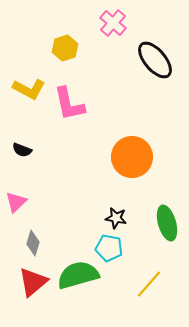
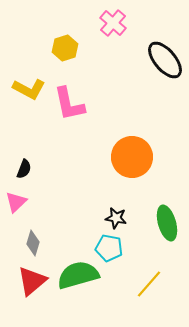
black ellipse: moved 10 px right
black semicircle: moved 2 px right, 19 px down; rotated 90 degrees counterclockwise
red triangle: moved 1 px left, 1 px up
